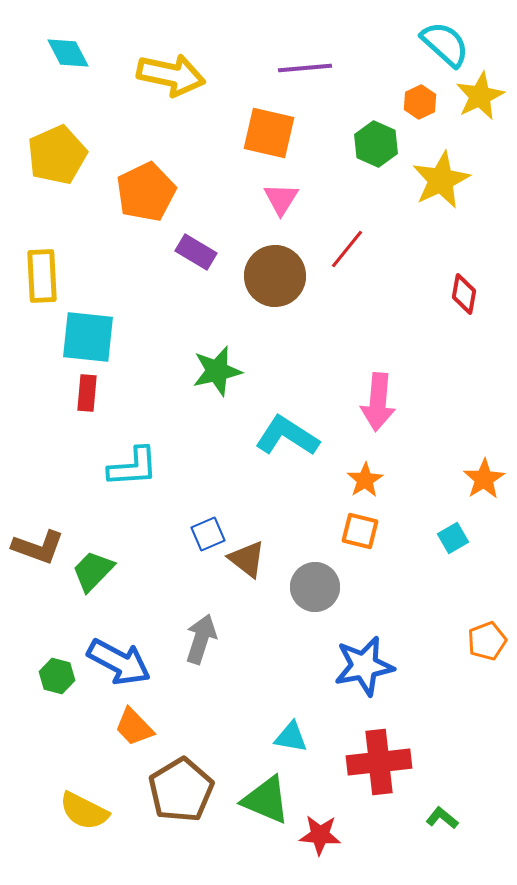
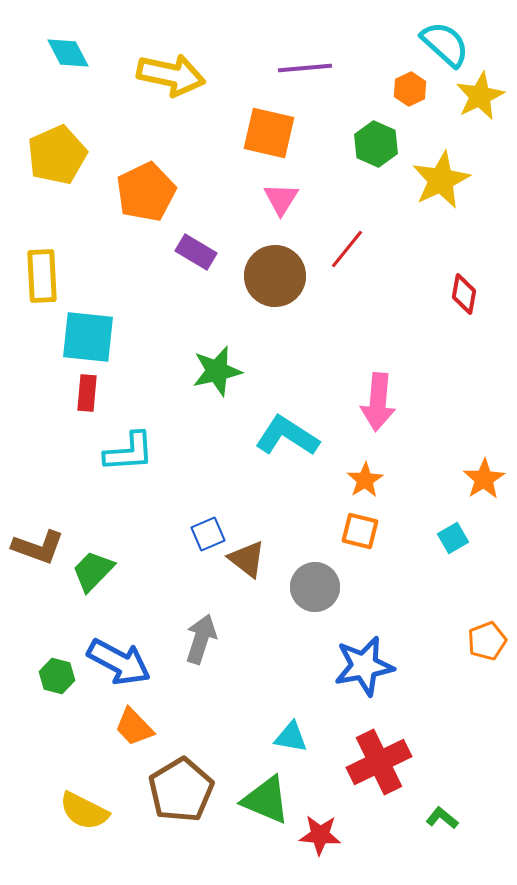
orange hexagon at (420, 102): moved 10 px left, 13 px up
cyan L-shape at (133, 467): moved 4 px left, 15 px up
red cross at (379, 762): rotated 20 degrees counterclockwise
